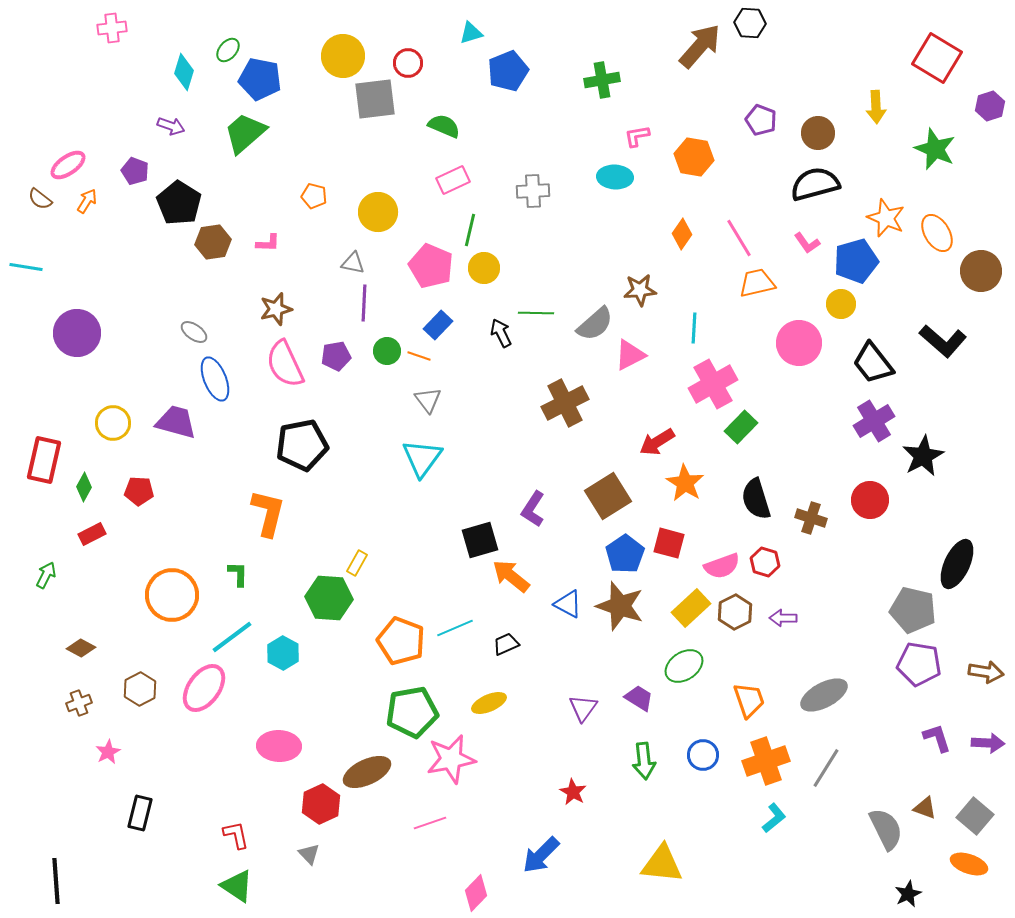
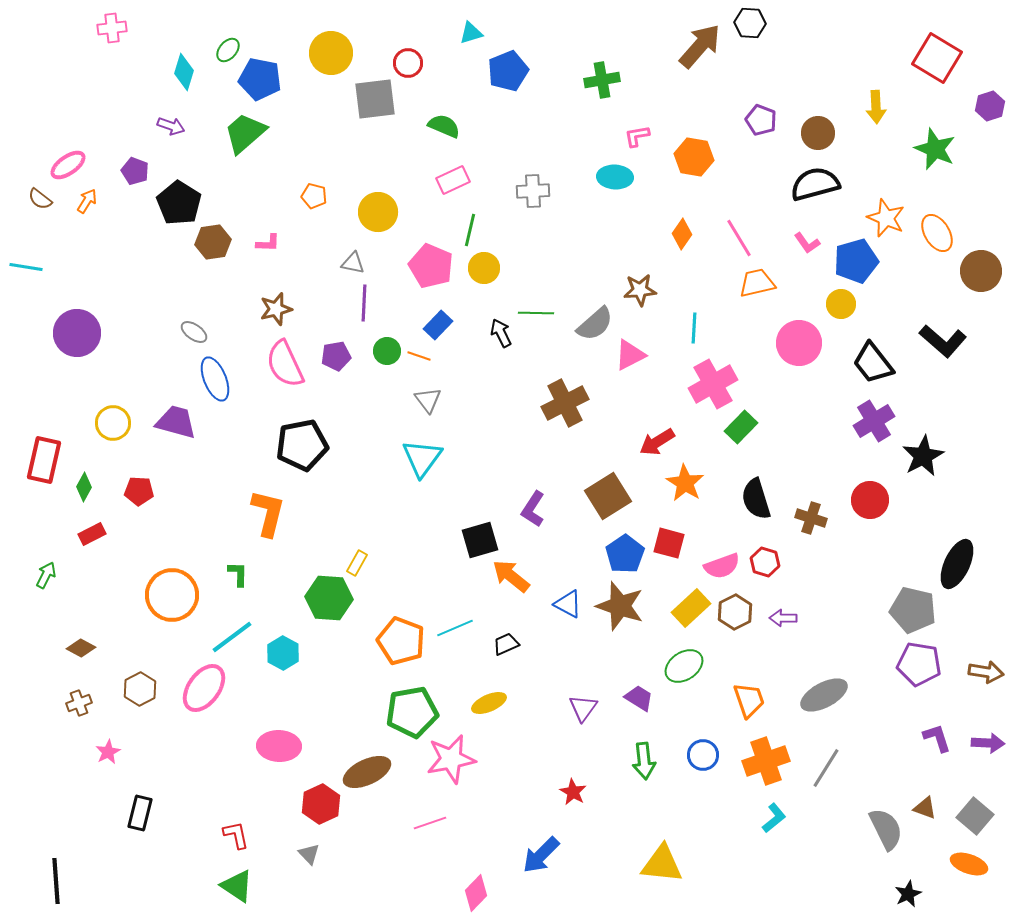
yellow circle at (343, 56): moved 12 px left, 3 px up
